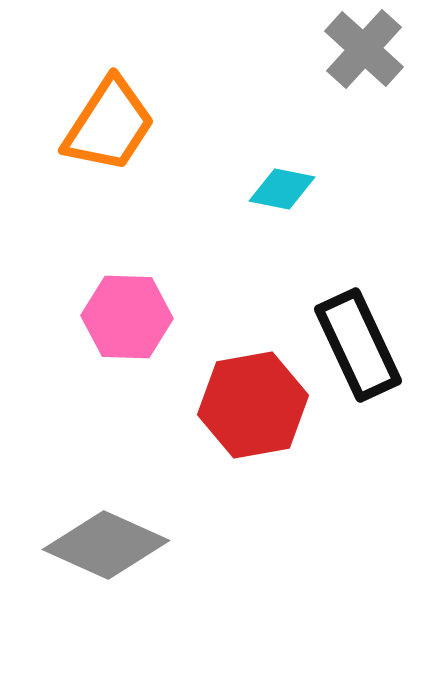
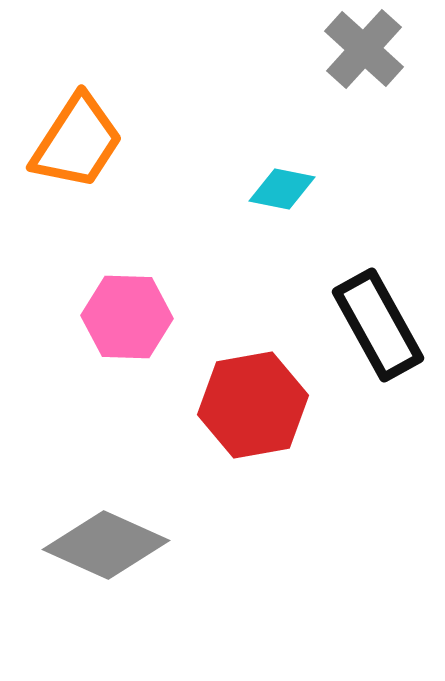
orange trapezoid: moved 32 px left, 17 px down
black rectangle: moved 20 px right, 20 px up; rotated 4 degrees counterclockwise
